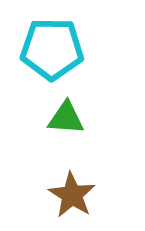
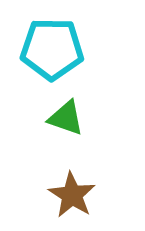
green triangle: rotated 15 degrees clockwise
